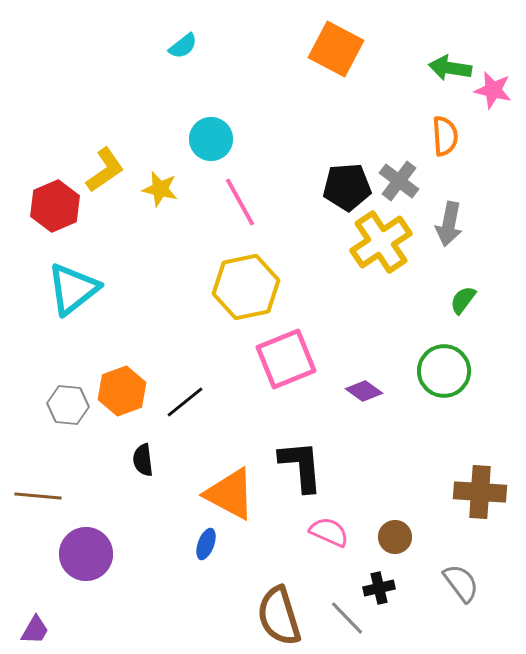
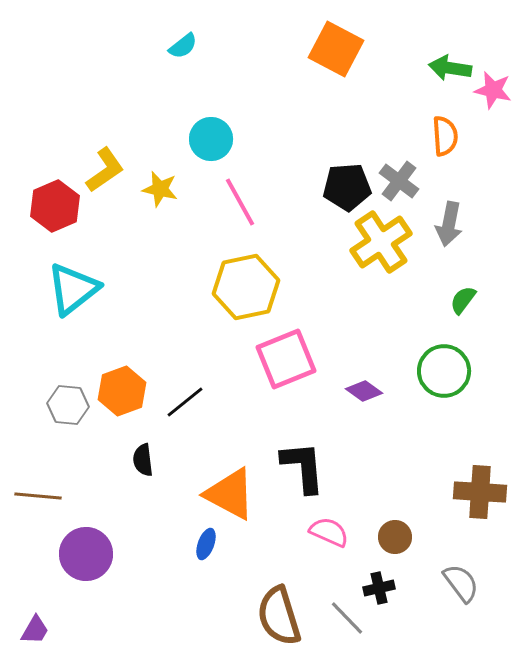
black L-shape: moved 2 px right, 1 px down
